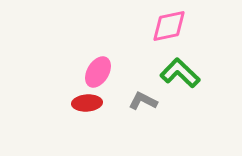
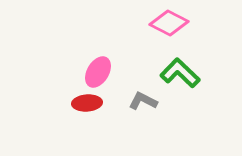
pink diamond: moved 3 px up; rotated 39 degrees clockwise
